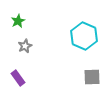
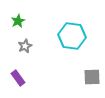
cyan hexagon: moved 12 px left; rotated 16 degrees counterclockwise
